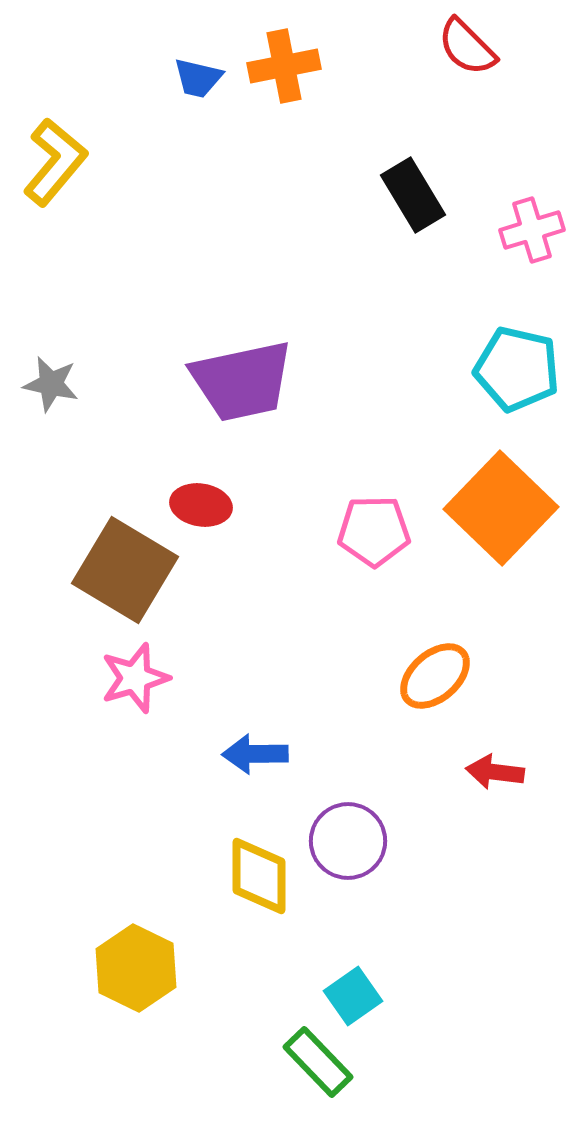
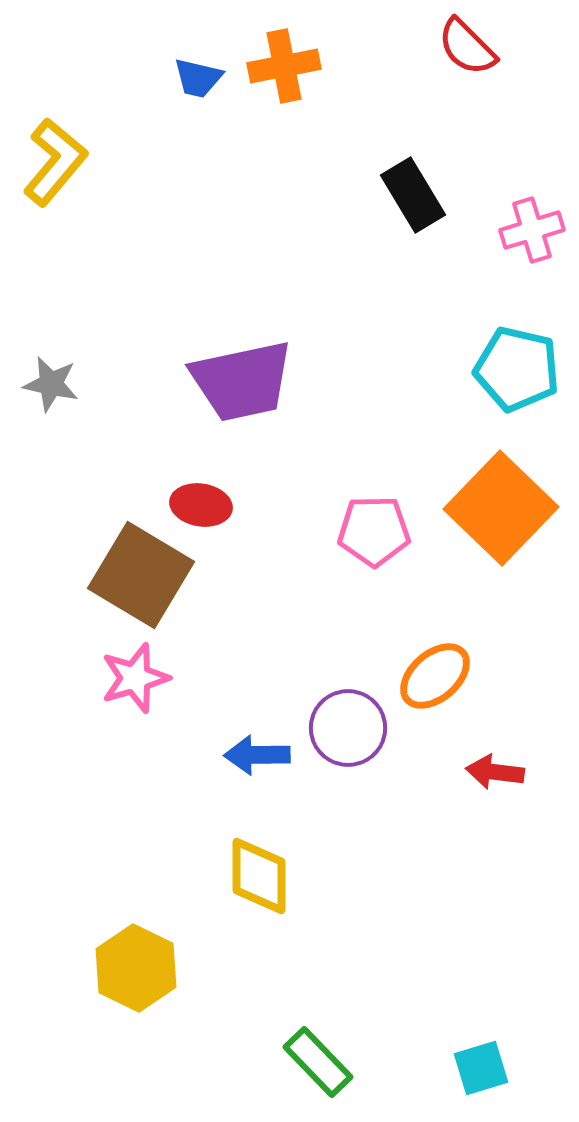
brown square: moved 16 px right, 5 px down
blue arrow: moved 2 px right, 1 px down
purple circle: moved 113 px up
cyan square: moved 128 px right, 72 px down; rotated 18 degrees clockwise
